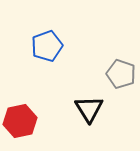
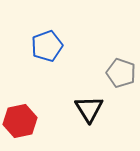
gray pentagon: moved 1 px up
